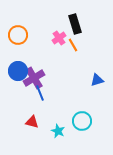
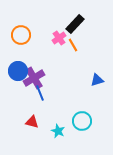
black rectangle: rotated 60 degrees clockwise
orange circle: moved 3 px right
